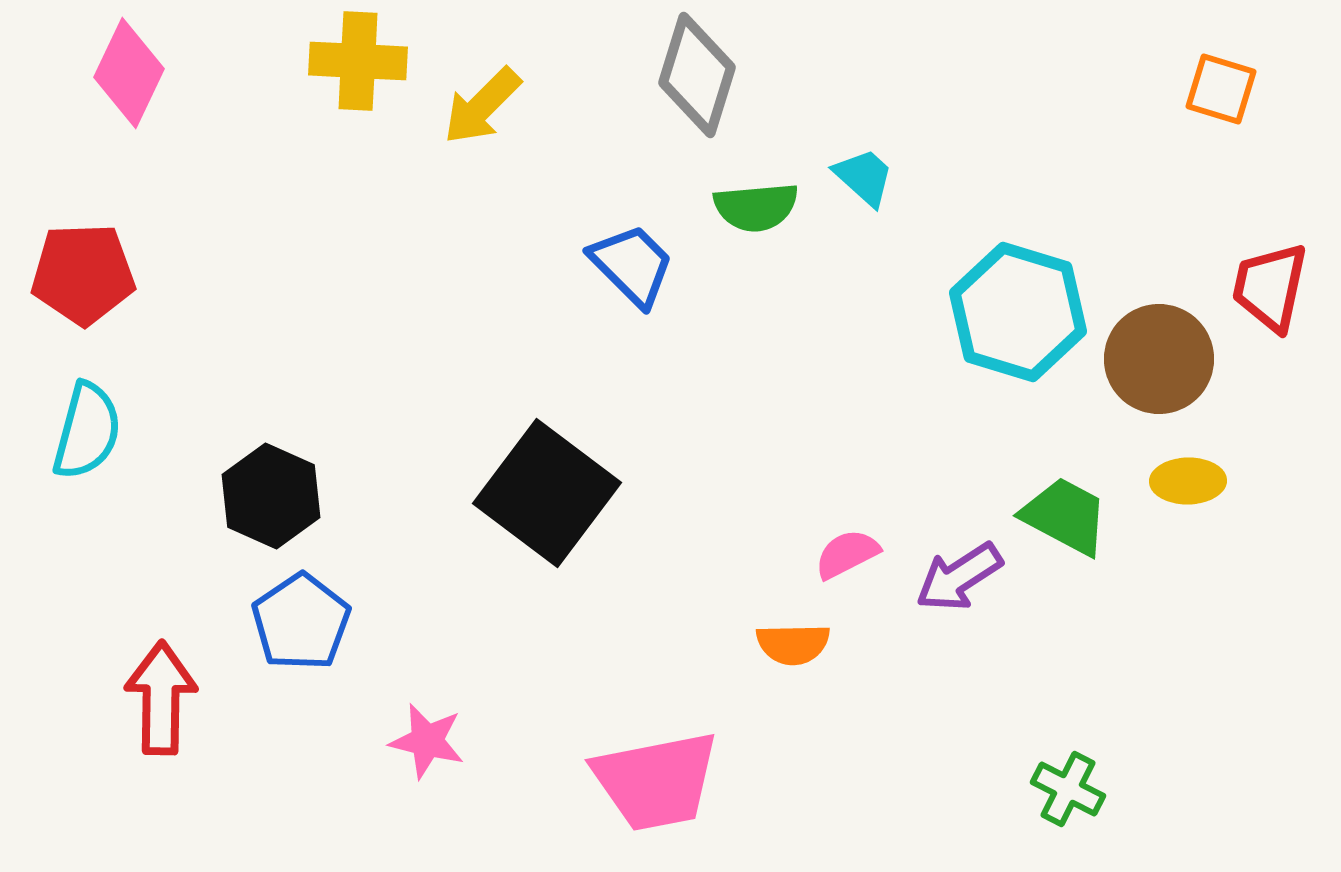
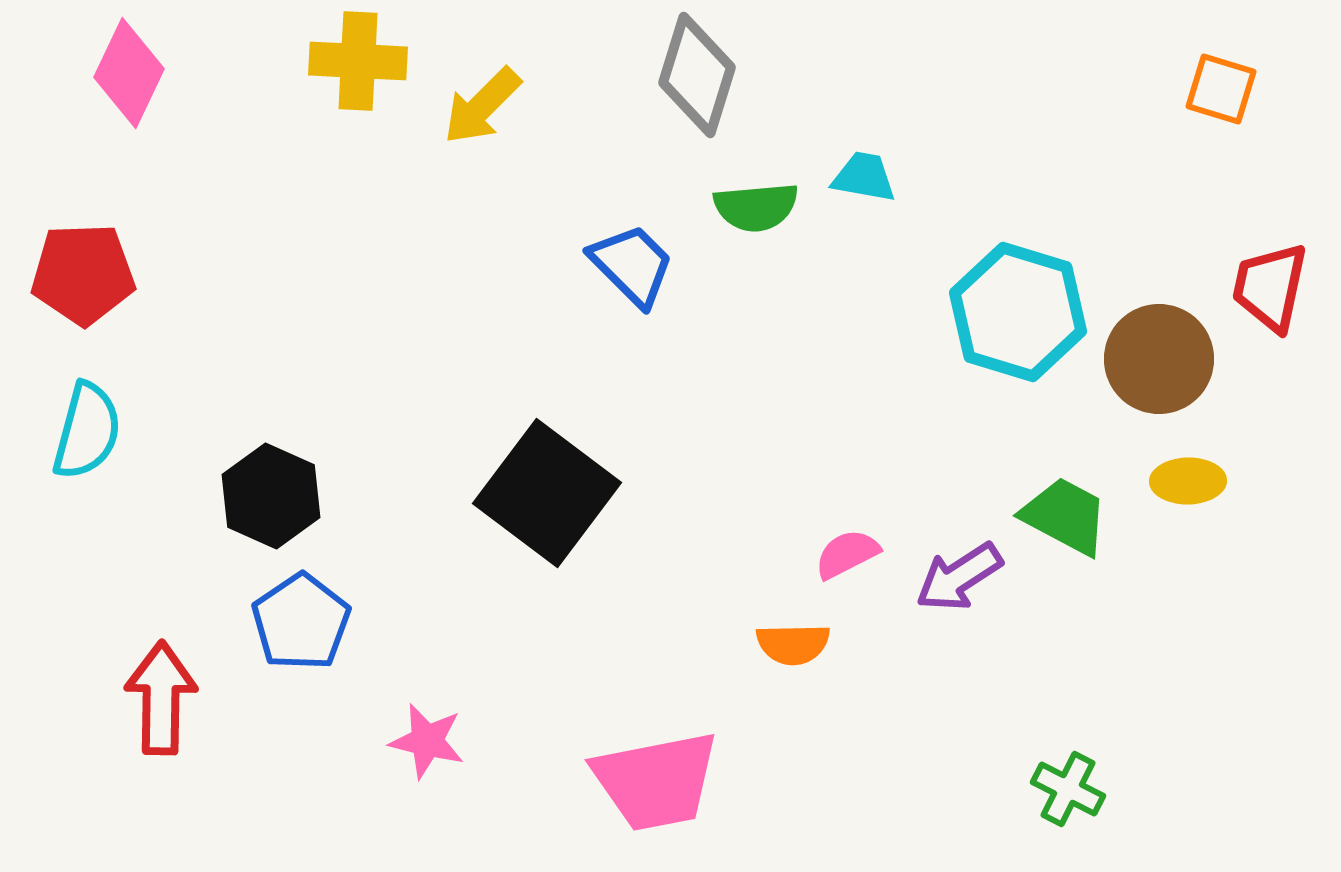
cyan trapezoid: rotated 32 degrees counterclockwise
